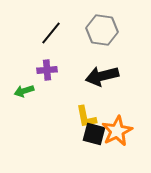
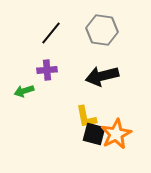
orange star: moved 1 px left, 3 px down
